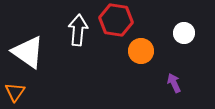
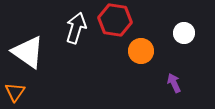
red hexagon: moved 1 px left
white arrow: moved 2 px left, 2 px up; rotated 12 degrees clockwise
